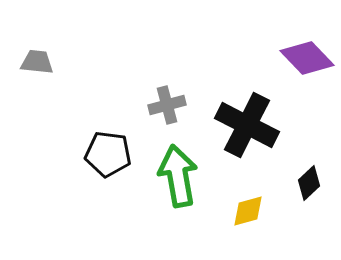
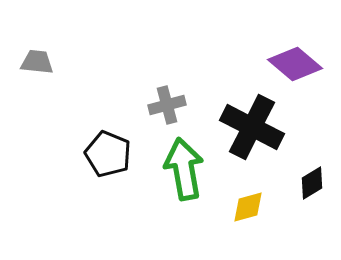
purple diamond: moved 12 px left, 6 px down; rotated 6 degrees counterclockwise
black cross: moved 5 px right, 2 px down
black pentagon: rotated 15 degrees clockwise
green arrow: moved 6 px right, 7 px up
black diamond: moved 3 px right; rotated 12 degrees clockwise
yellow diamond: moved 4 px up
